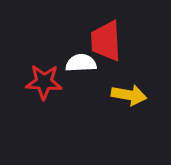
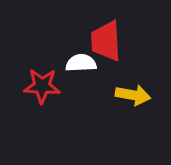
red star: moved 2 px left, 4 px down
yellow arrow: moved 4 px right
